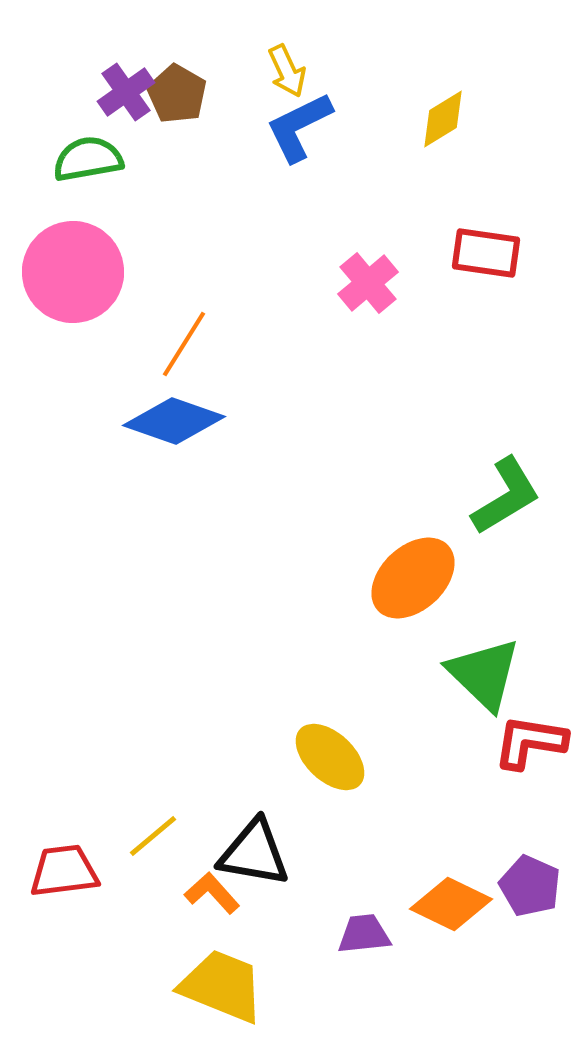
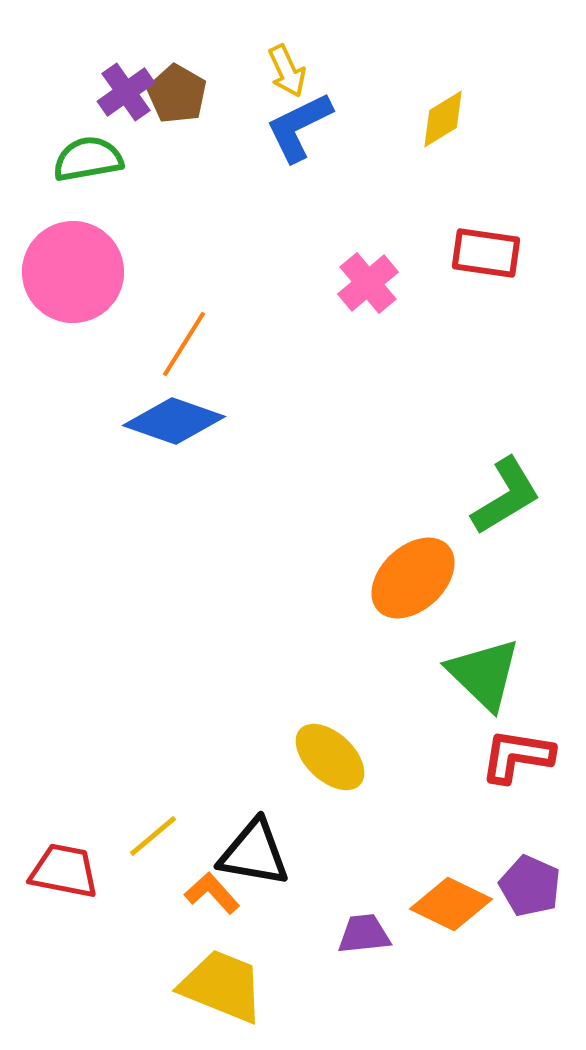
red L-shape: moved 13 px left, 14 px down
red trapezoid: rotated 18 degrees clockwise
